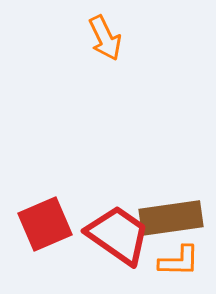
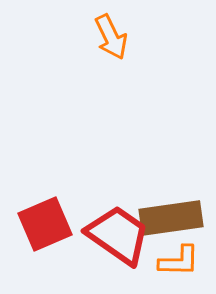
orange arrow: moved 6 px right, 1 px up
